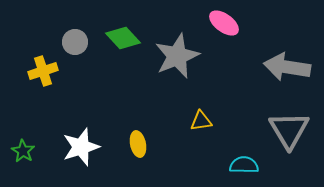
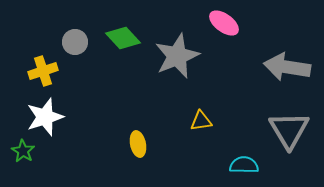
white star: moved 36 px left, 30 px up
